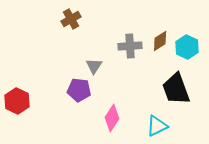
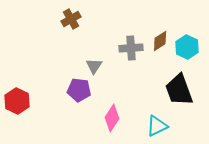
gray cross: moved 1 px right, 2 px down
black trapezoid: moved 3 px right, 1 px down
